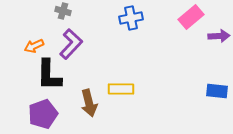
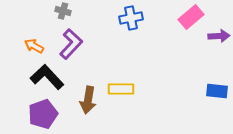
orange arrow: rotated 54 degrees clockwise
black L-shape: moved 2 px left, 2 px down; rotated 136 degrees clockwise
brown arrow: moved 1 px left, 3 px up; rotated 24 degrees clockwise
